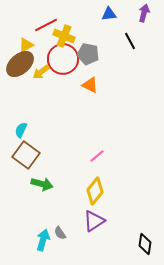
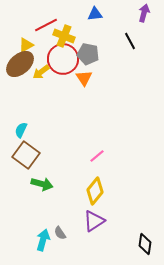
blue triangle: moved 14 px left
orange triangle: moved 6 px left, 7 px up; rotated 30 degrees clockwise
